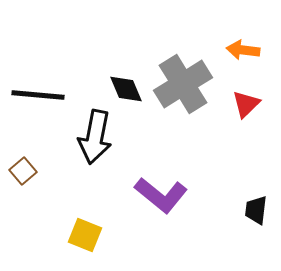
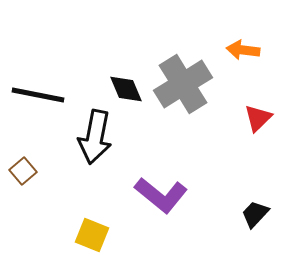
black line: rotated 6 degrees clockwise
red triangle: moved 12 px right, 14 px down
black trapezoid: moved 1 px left, 4 px down; rotated 36 degrees clockwise
yellow square: moved 7 px right
